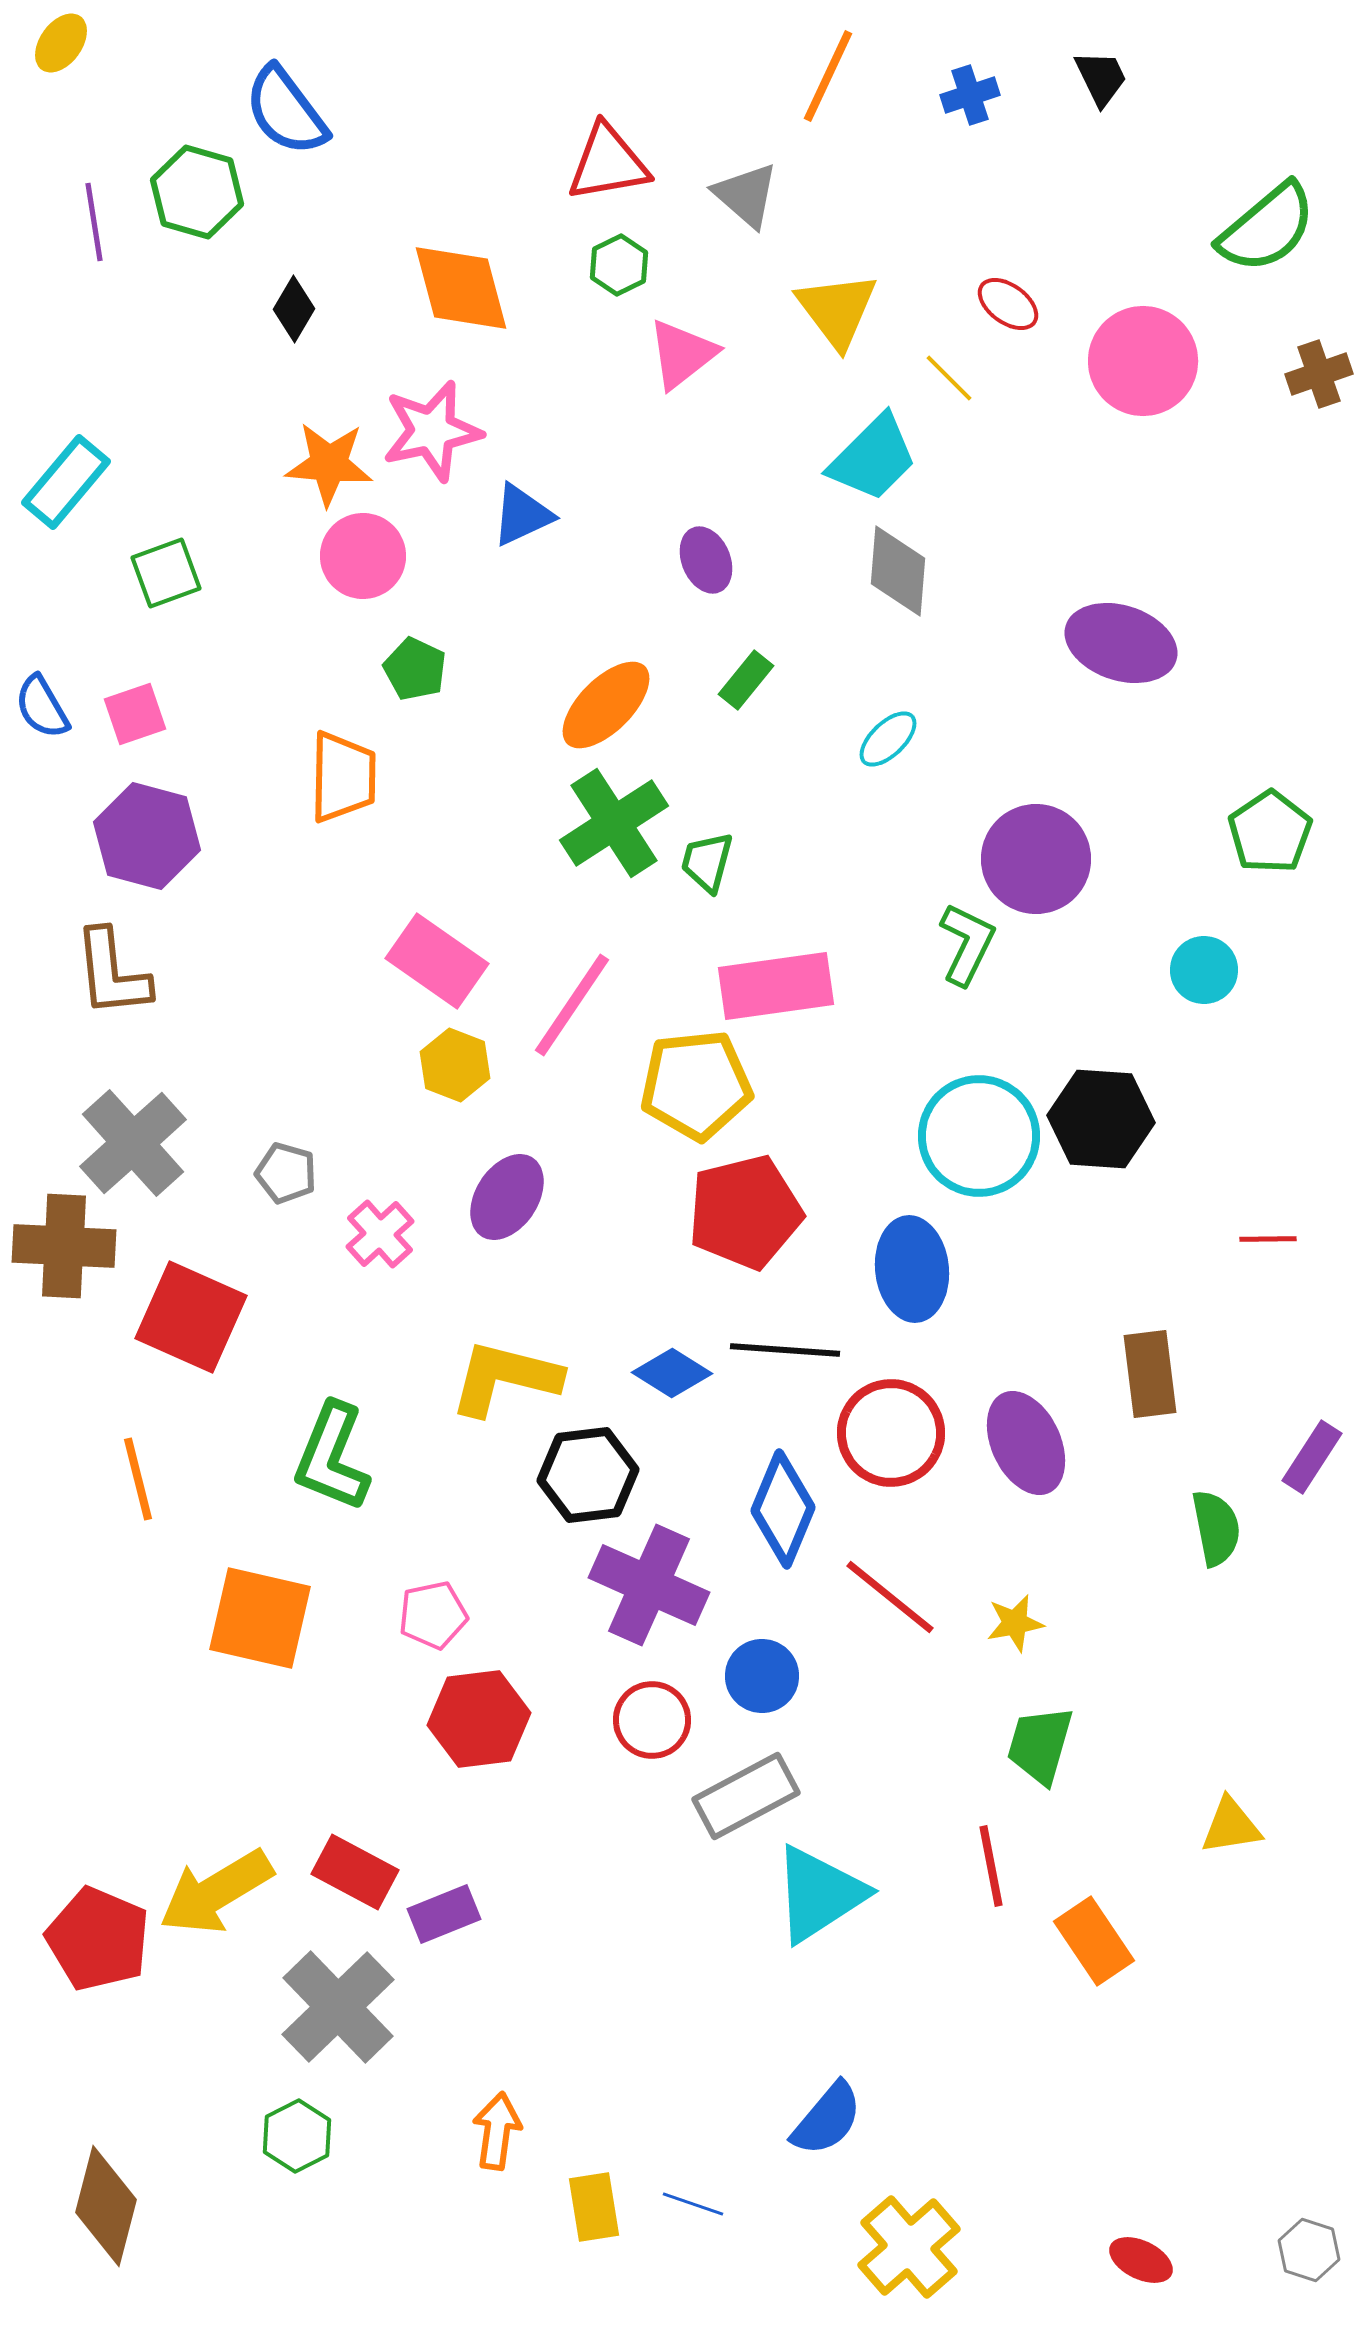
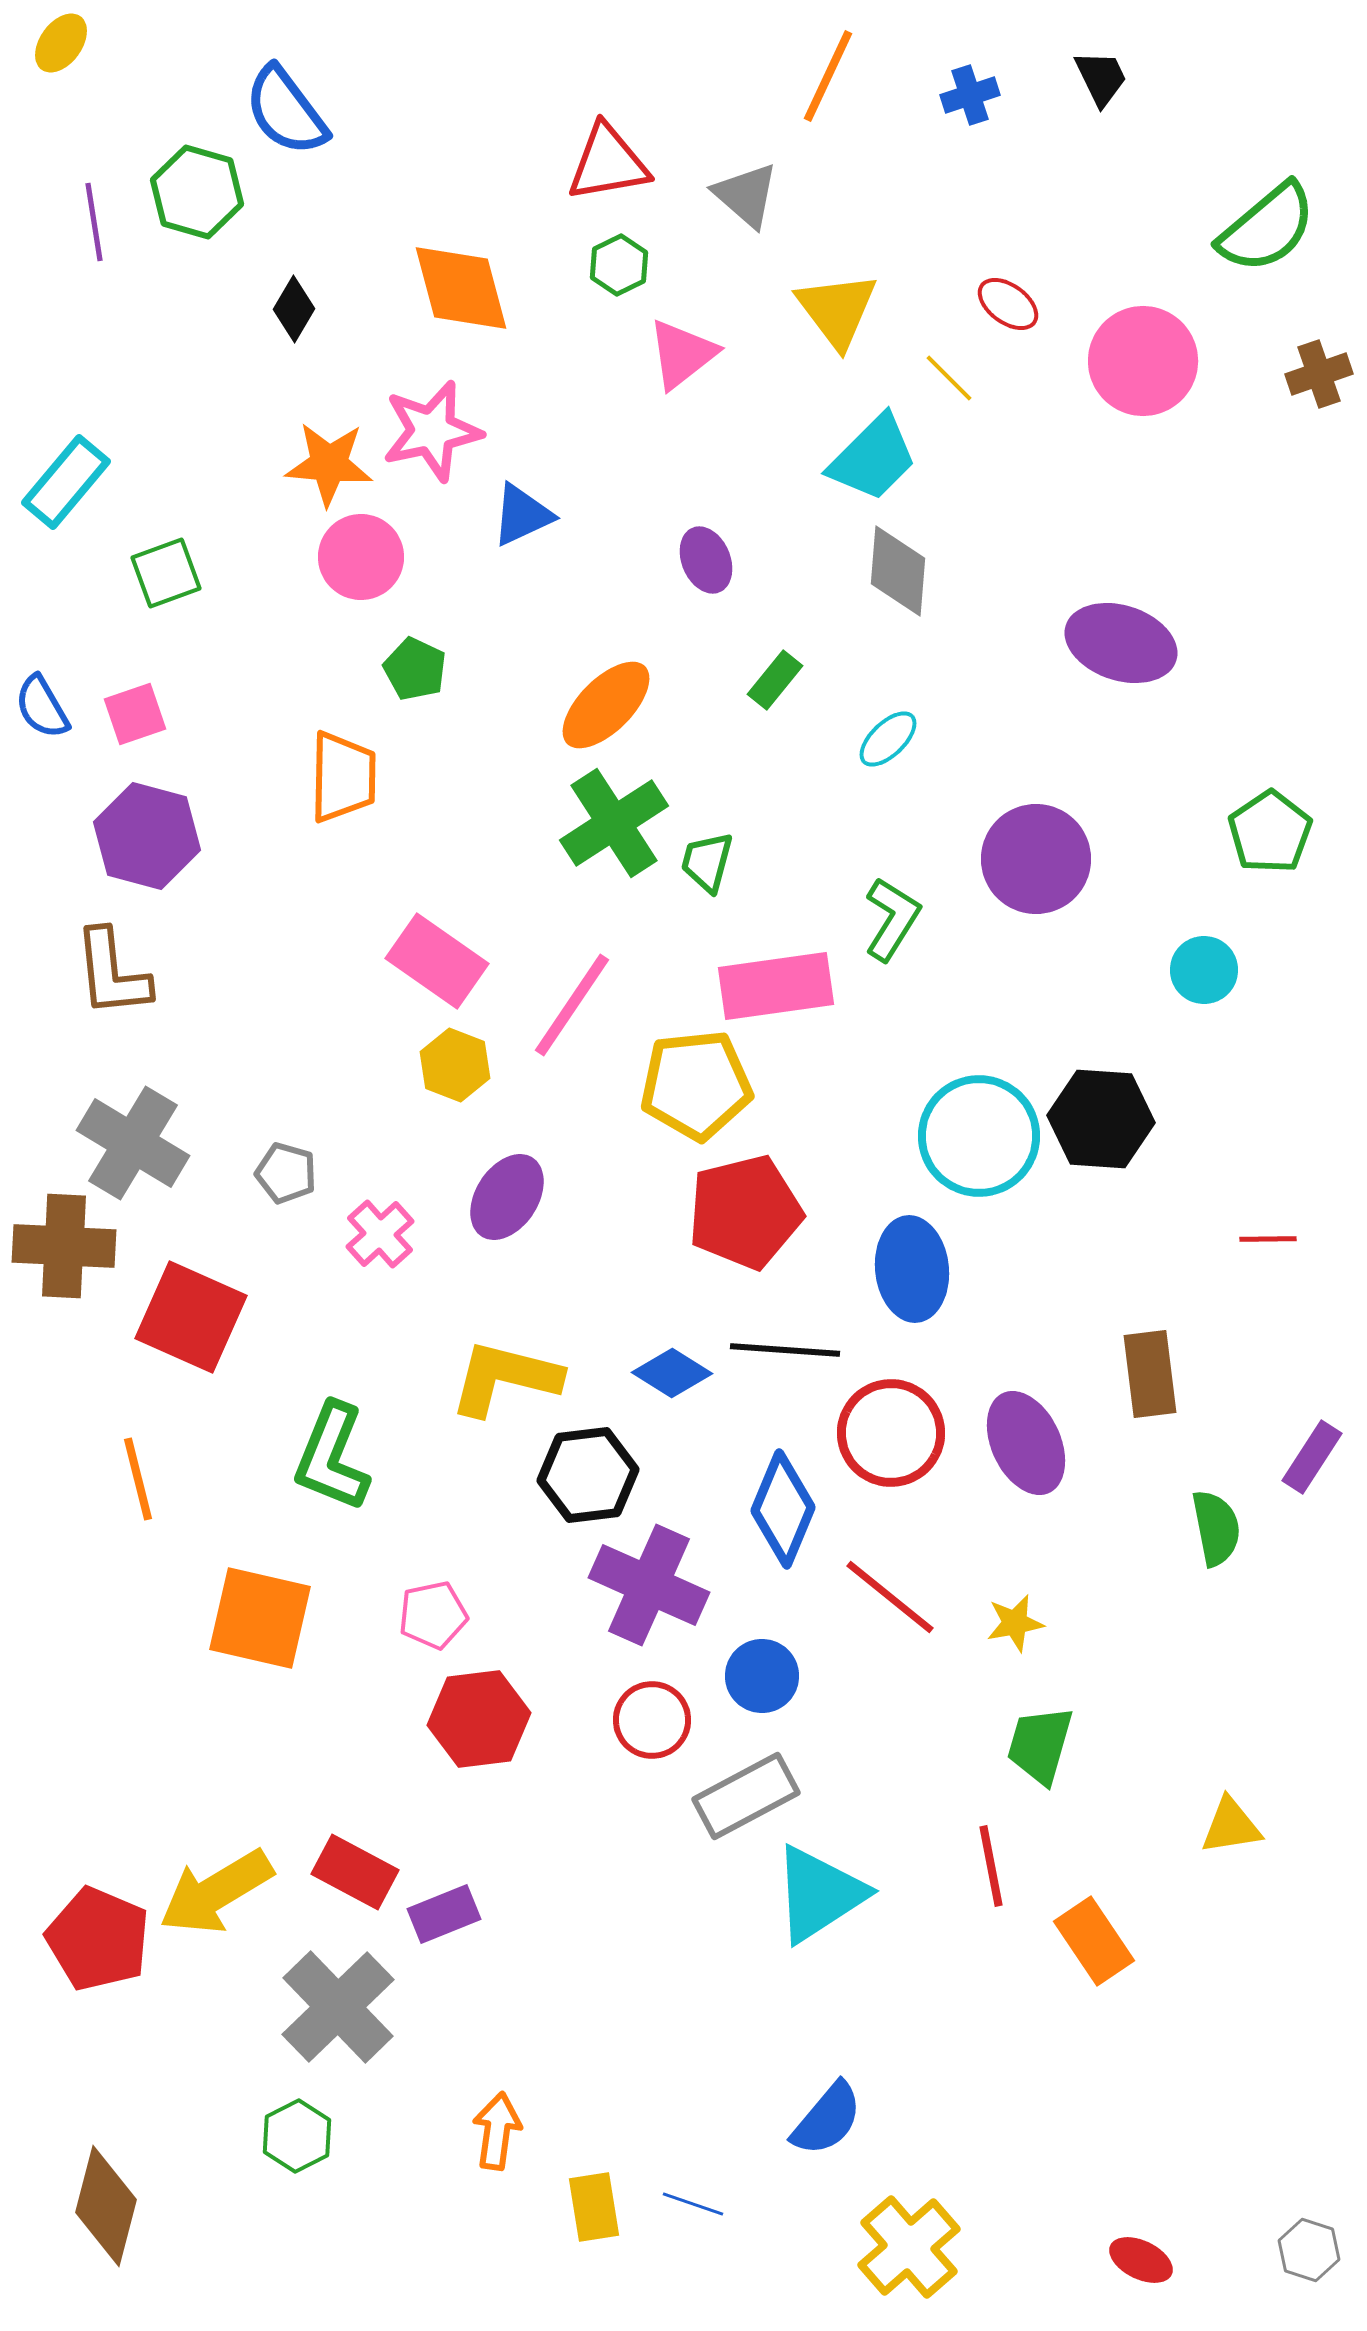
pink circle at (363, 556): moved 2 px left, 1 px down
green rectangle at (746, 680): moved 29 px right
green L-shape at (967, 944): moved 75 px left, 25 px up; rotated 6 degrees clockwise
gray cross at (133, 1143): rotated 17 degrees counterclockwise
